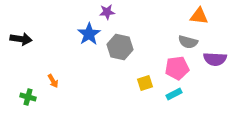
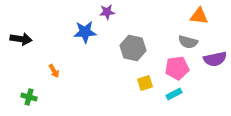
blue star: moved 4 px left, 2 px up; rotated 30 degrees clockwise
gray hexagon: moved 13 px right, 1 px down
purple semicircle: rotated 15 degrees counterclockwise
orange arrow: moved 1 px right, 10 px up
green cross: moved 1 px right
